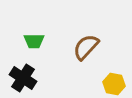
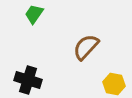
green trapezoid: moved 27 px up; rotated 125 degrees clockwise
black cross: moved 5 px right, 2 px down; rotated 16 degrees counterclockwise
